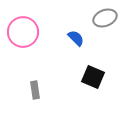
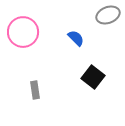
gray ellipse: moved 3 px right, 3 px up
black square: rotated 15 degrees clockwise
